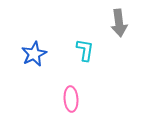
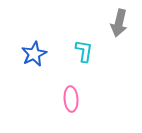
gray arrow: rotated 20 degrees clockwise
cyan L-shape: moved 1 px left, 1 px down
